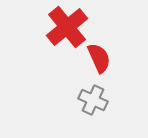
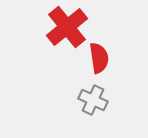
red semicircle: rotated 16 degrees clockwise
